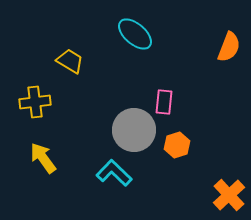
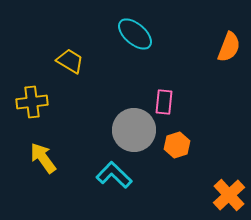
yellow cross: moved 3 px left
cyan L-shape: moved 2 px down
